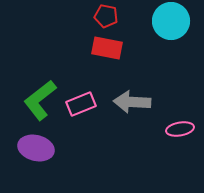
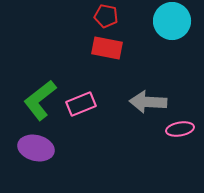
cyan circle: moved 1 px right
gray arrow: moved 16 px right
